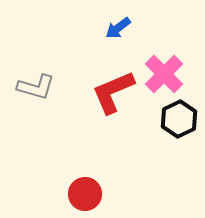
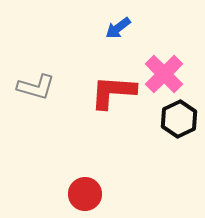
red L-shape: rotated 27 degrees clockwise
